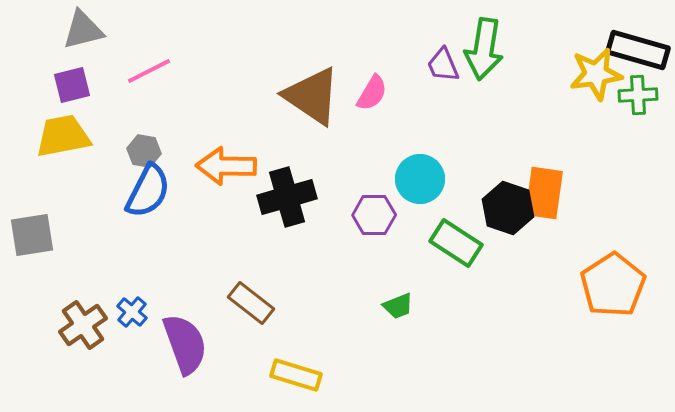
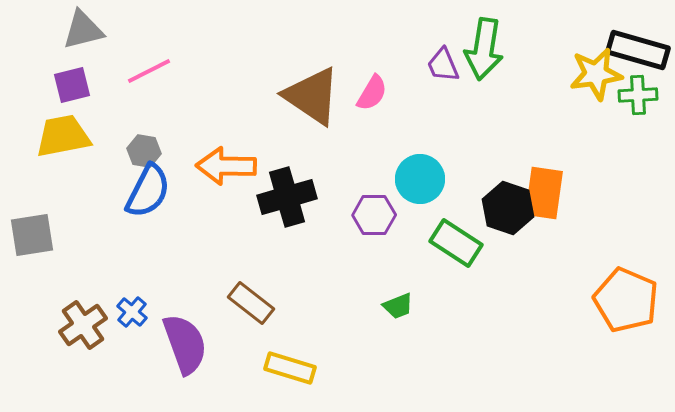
orange pentagon: moved 13 px right, 15 px down; rotated 16 degrees counterclockwise
yellow rectangle: moved 6 px left, 7 px up
